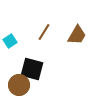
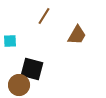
brown line: moved 16 px up
cyan square: rotated 32 degrees clockwise
